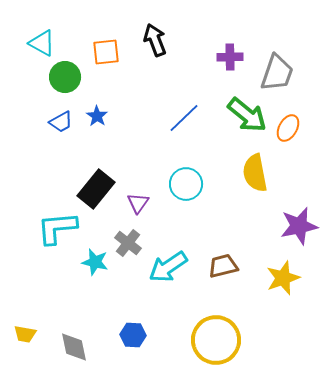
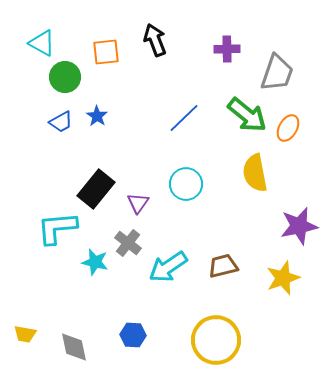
purple cross: moved 3 px left, 8 px up
